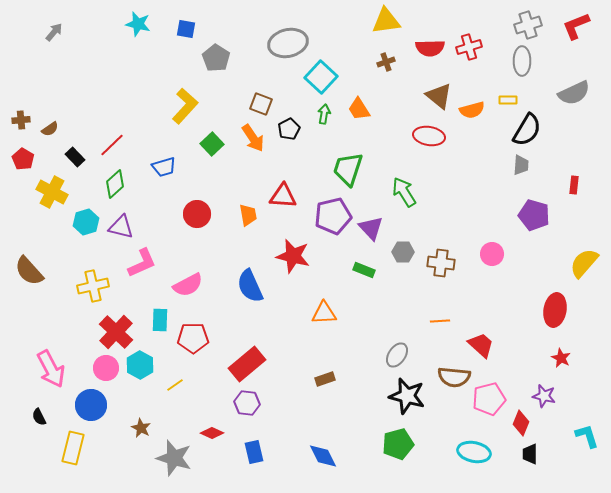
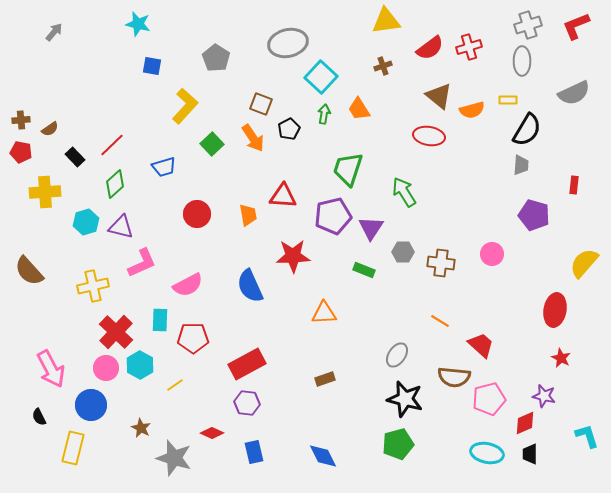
blue square at (186, 29): moved 34 px left, 37 px down
red semicircle at (430, 48): rotated 36 degrees counterclockwise
brown cross at (386, 62): moved 3 px left, 4 px down
red pentagon at (23, 159): moved 2 px left, 7 px up; rotated 20 degrees counterclockwise
yellow cross at (52, 192): moved 7 px left; rotated 32 degrees counterclockwise
purple triangle at (371, 228): rotated 16 degrees clockwise
red star at (293, 256): rotated 16 degrees counterclockwise
orange line at (440, 321): rotated 36 degrees clockwise
red rectangle at (247, 364): rotated 12 degrees clockwise
black star at (407, 396): moved 2 px left, 3 px down
red diamond at (521, 423): moved 4 px right; rotated 45 degrees clockwise
cyan ellipse at (474, 452): moved 13 px right, 1 px down
